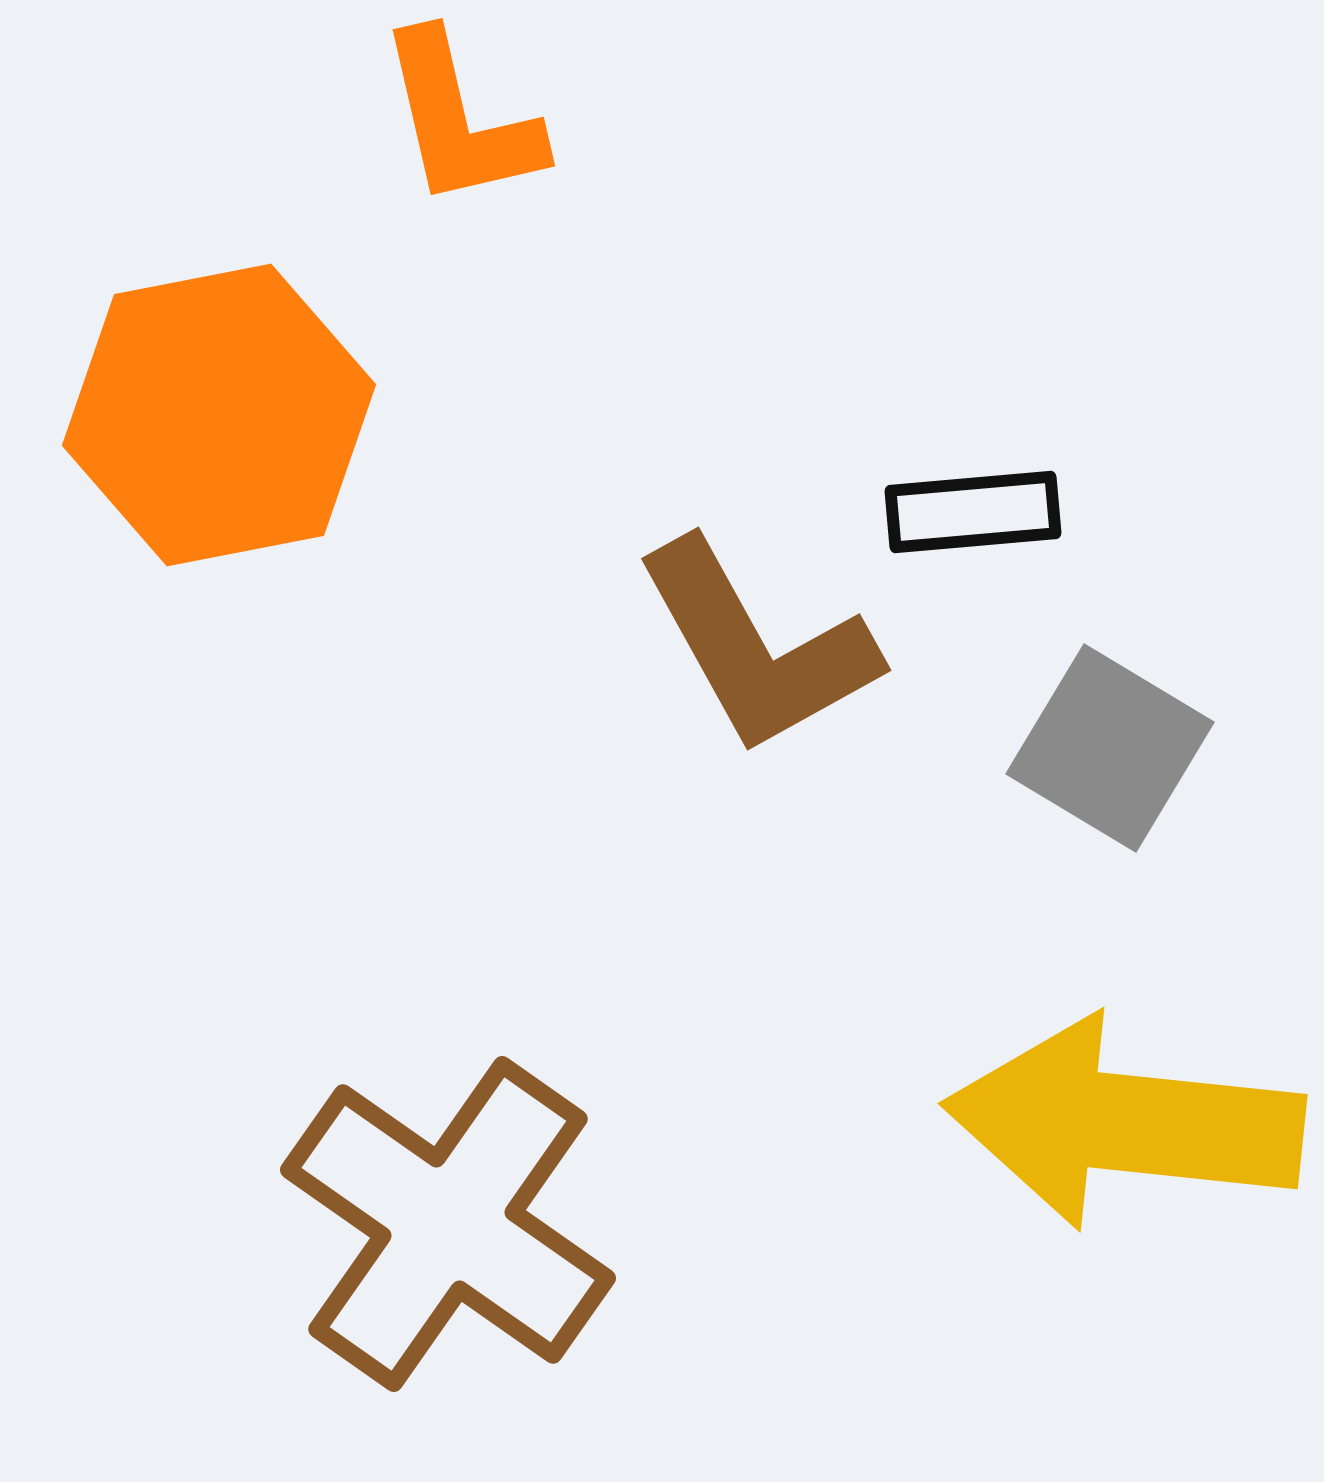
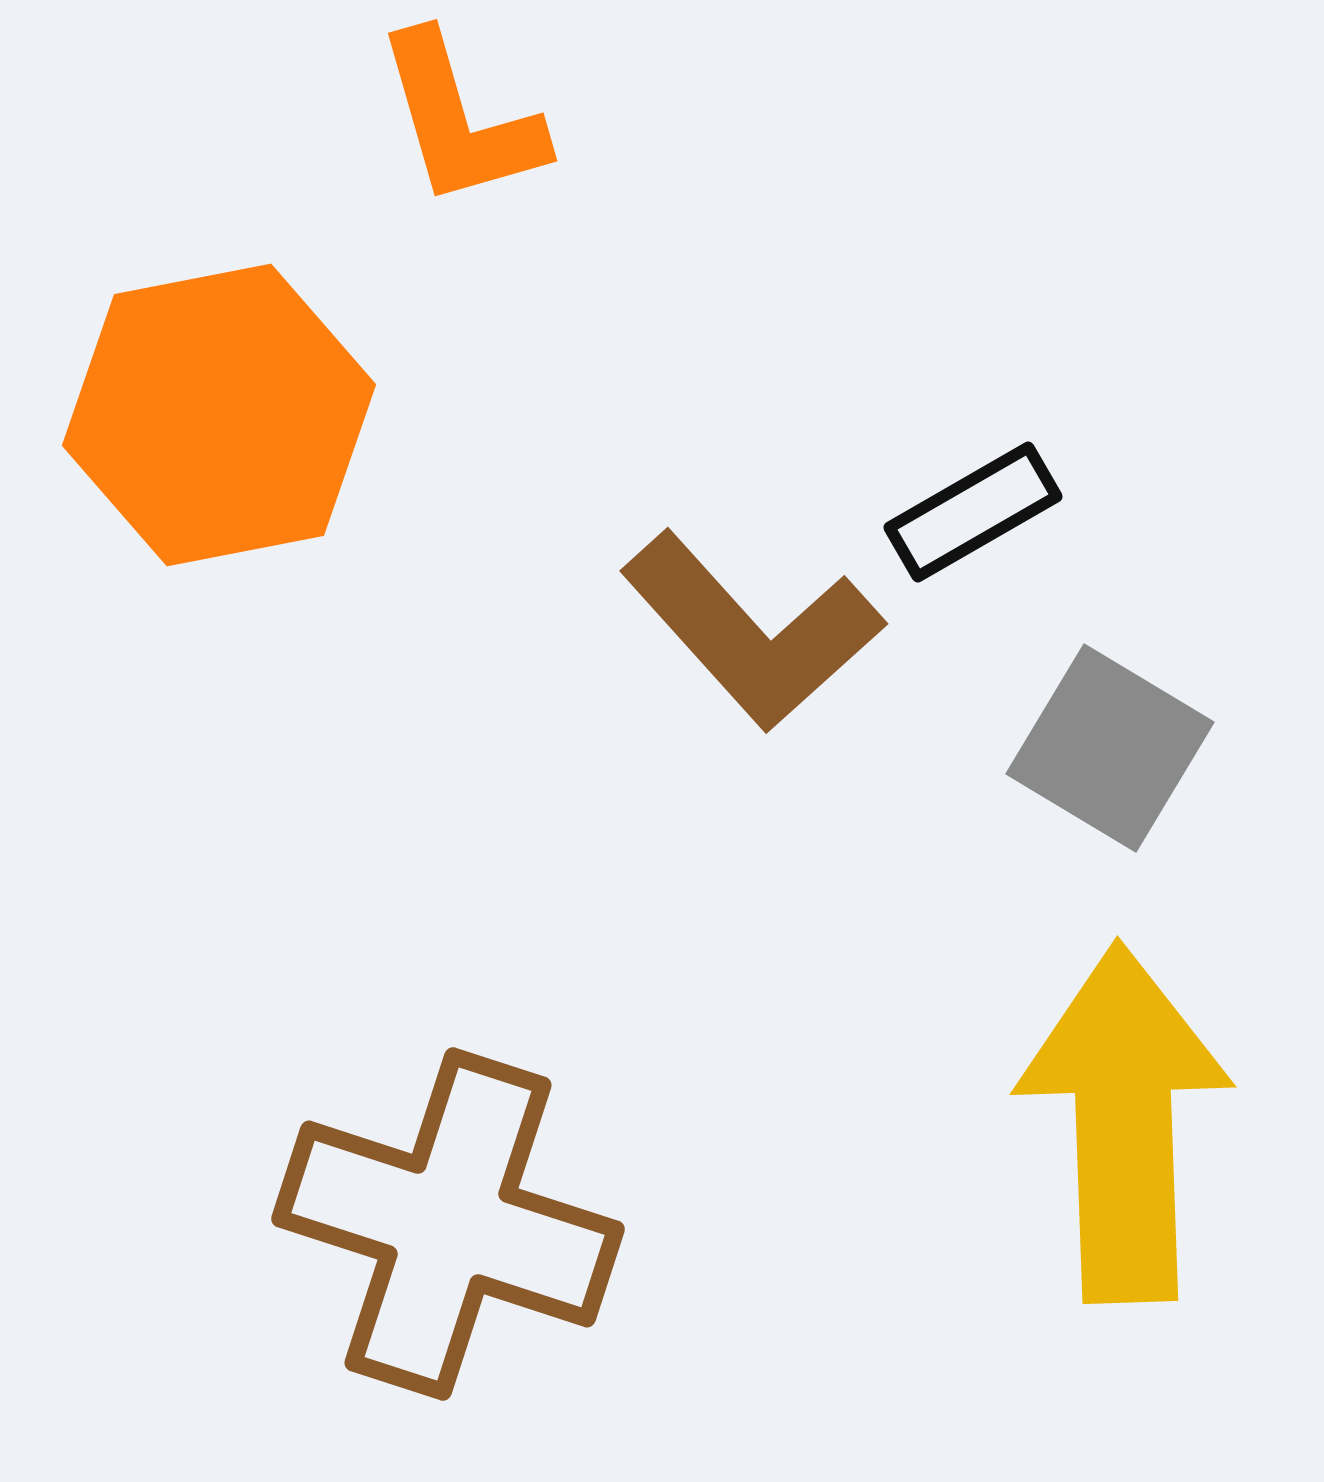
orange L-shape: rotated 3 degrees counterclockwise
black rectangle: rotated 25 degrees counterclockwise
brown L-shape: moved 5 px left, 16 px up; rotated 13 degrees counterclockwise
yellow arrow: rotated 82 degrees clockwise
brown cross: rotated 17 degrees counterclockwise
